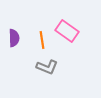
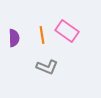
orange line: moved 5 px up
